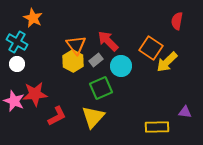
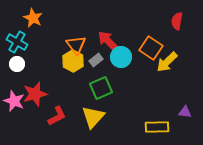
cyan circle: moved 9 px up
red star: rotated 10 degrees counterclockwise
